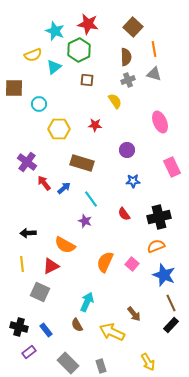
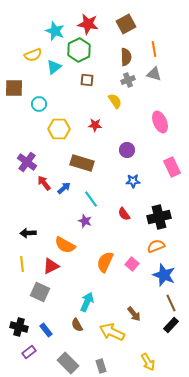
brown square at (133, 27): moved 7 px left, 3 px up; rotated 18 degrees clockwise
